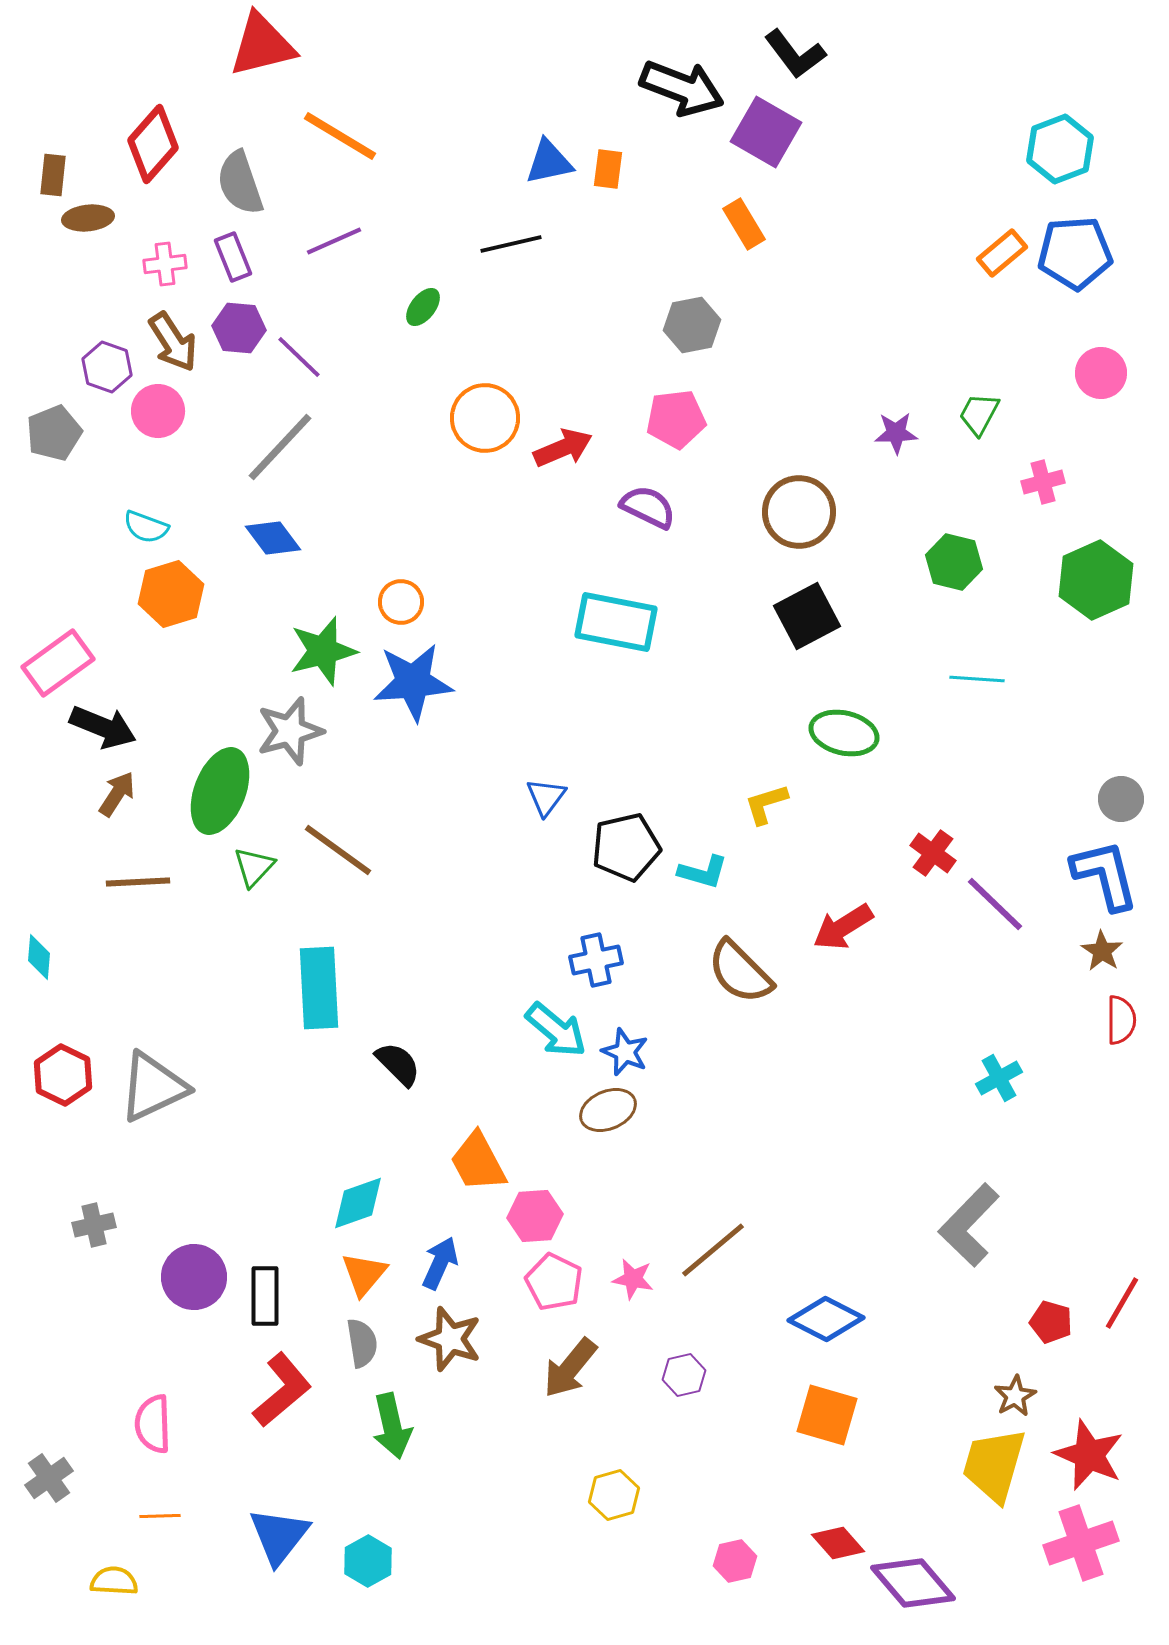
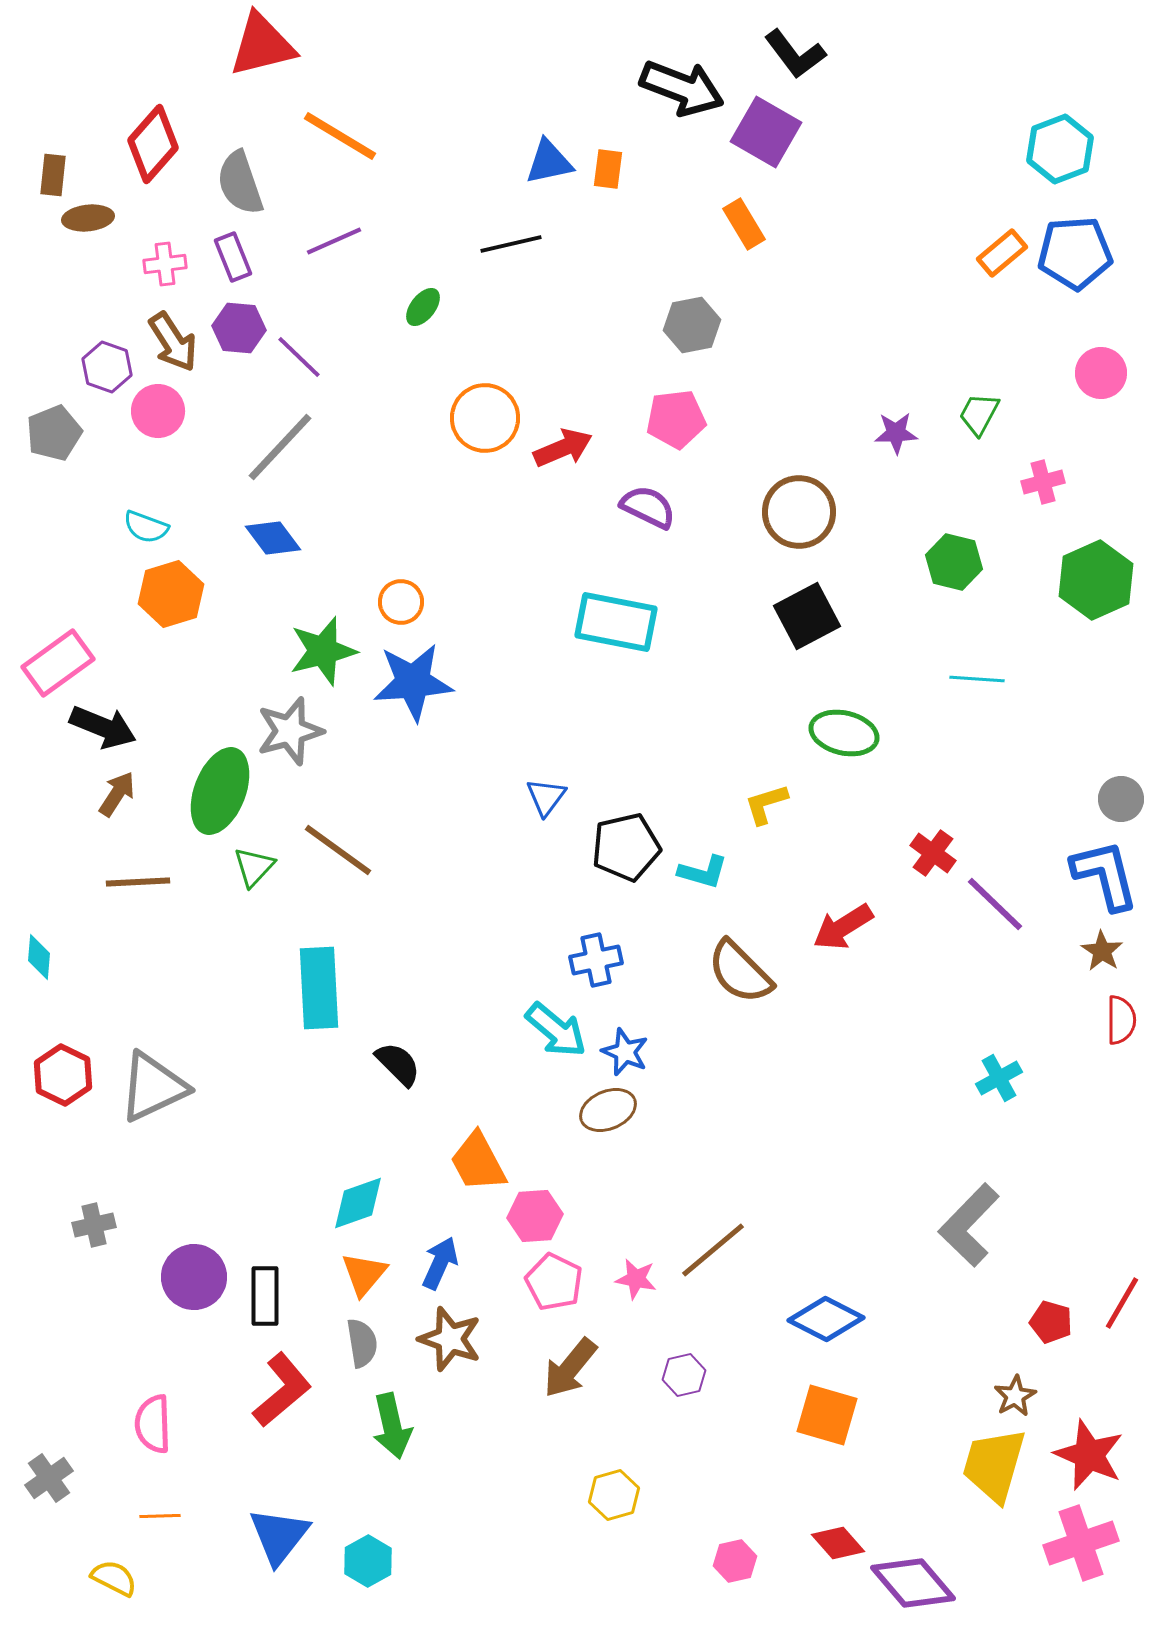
pink star at (633, 1279): moved 3 px right
yellow semicircle at (114, 1581): moved 3 px up; rotated 24 degrees clockwise
